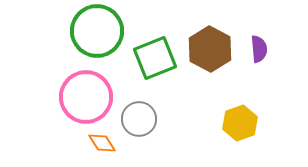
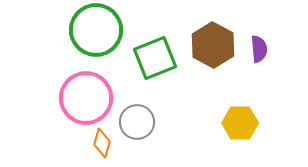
green circle: moved 1 px left, 1 px up
brown hexagon: moved 3 px right, 4 px up
pink circle: moved 1 px down
gray circle: moved 2 px left, 3 px down
yellow hexagon: rotated 20 degrees clockwise
orange diamond: rotated 48 degrees clockwise
